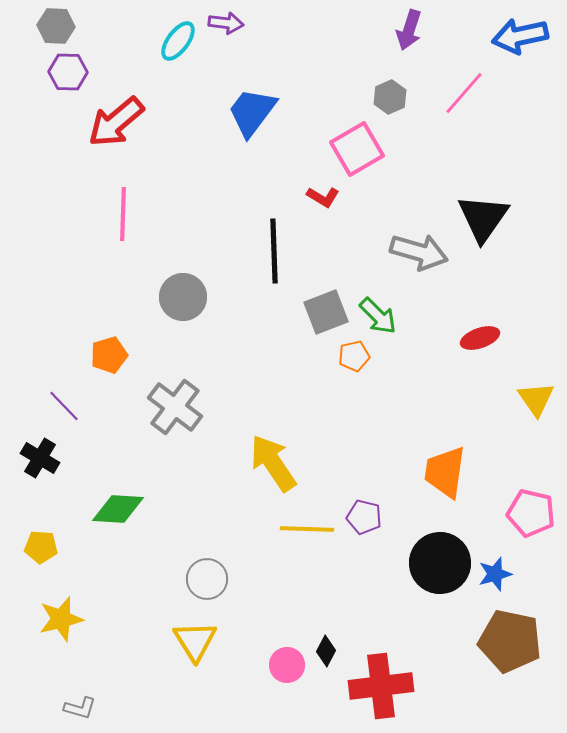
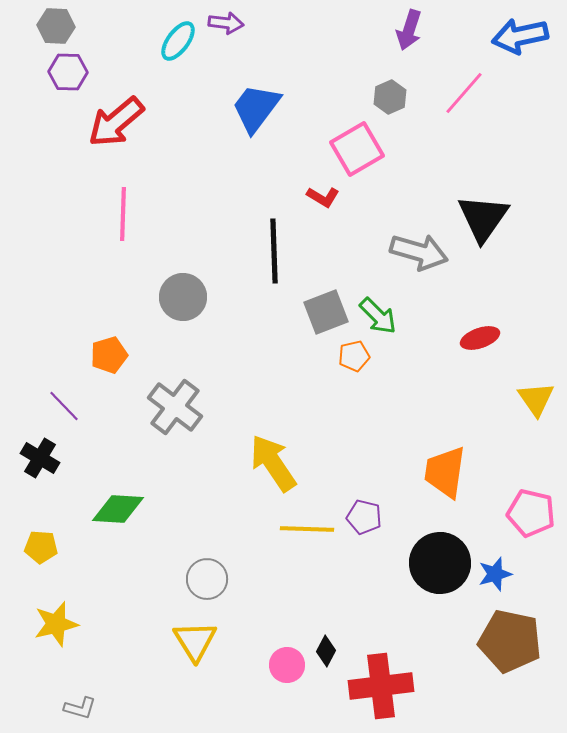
blue trapezoid at (252, 112): moved 4 px right, 4 px up
yellow star at (61, 619): moved 5 px left, 5 px down
